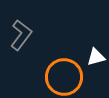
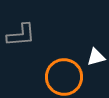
gray L-shape: rotated 48 degrees clockwise
